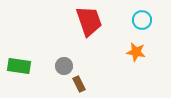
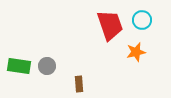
red trapezoid: moved 21 px right, 4 px down
orange star: rotated 24 degrees counterclockwise
gray circle: moved 17 px left
brown rectangle: rotated 21 degrees clockwise
